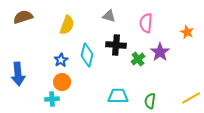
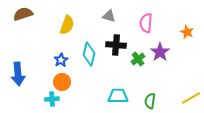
brown semicircle: moved 3 px up
cyan diamond: moved 2 px right, 1 px up
